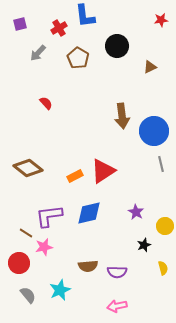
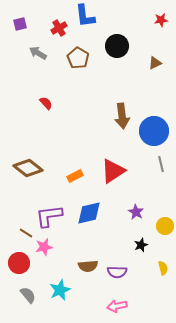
gray arrow: rotated 78 degrees clockwise
brown triangle: moved 5 px right, 4 px up
red triangle: moved 10 px right
black star: moved 3 px left
